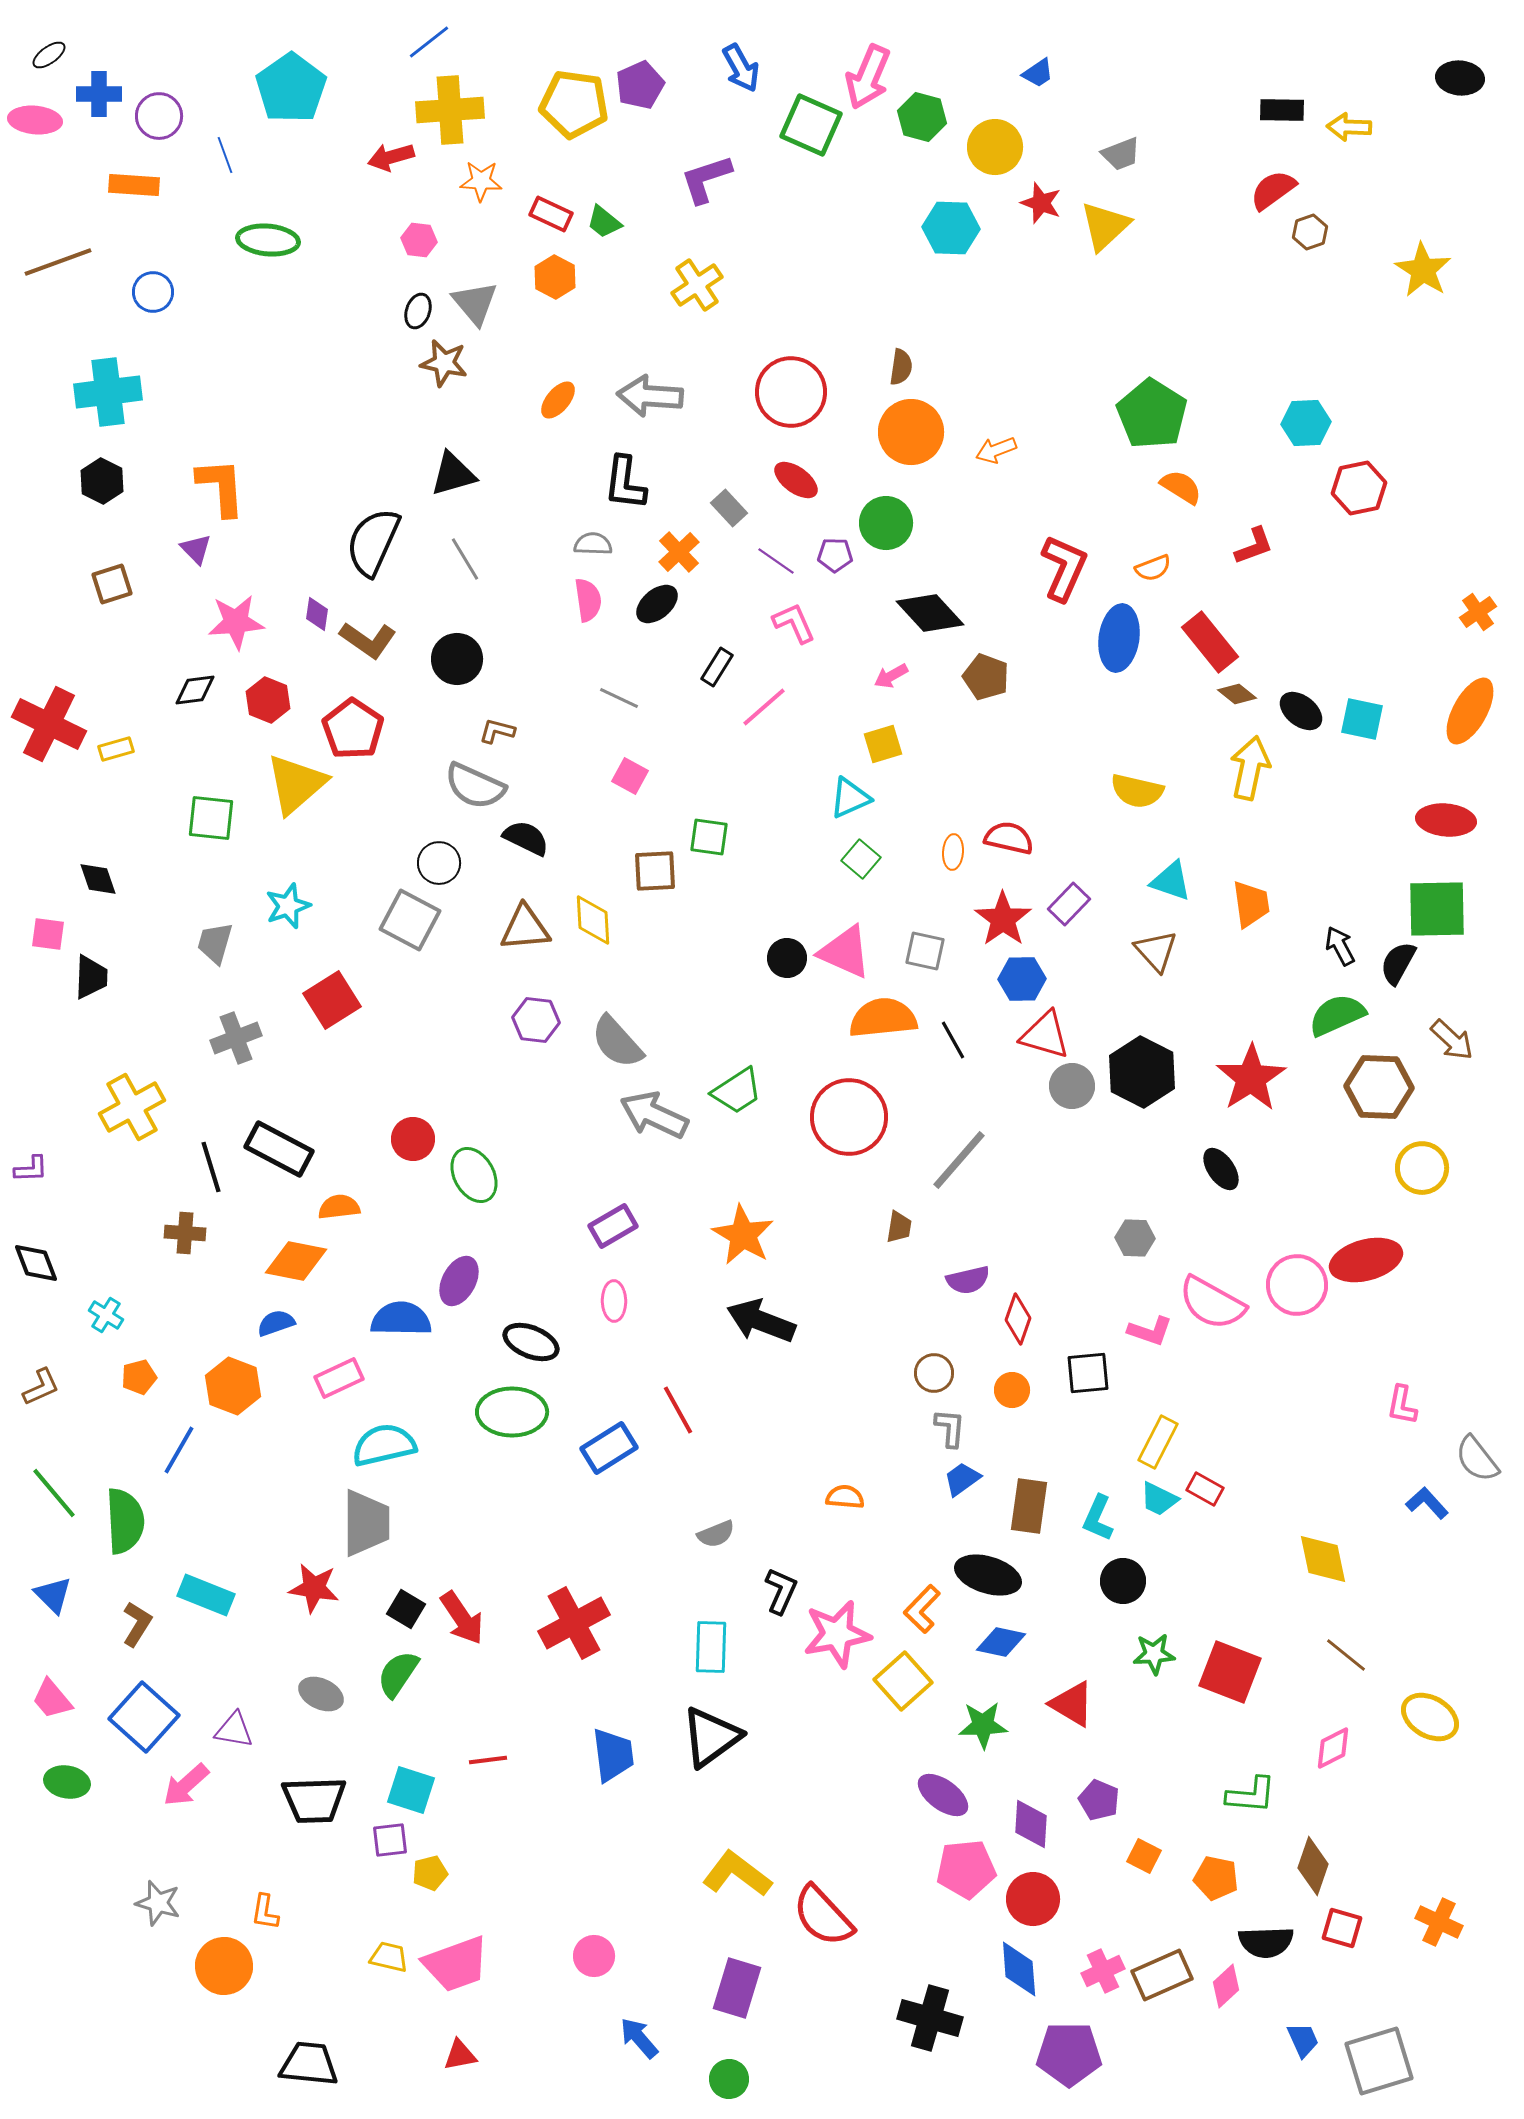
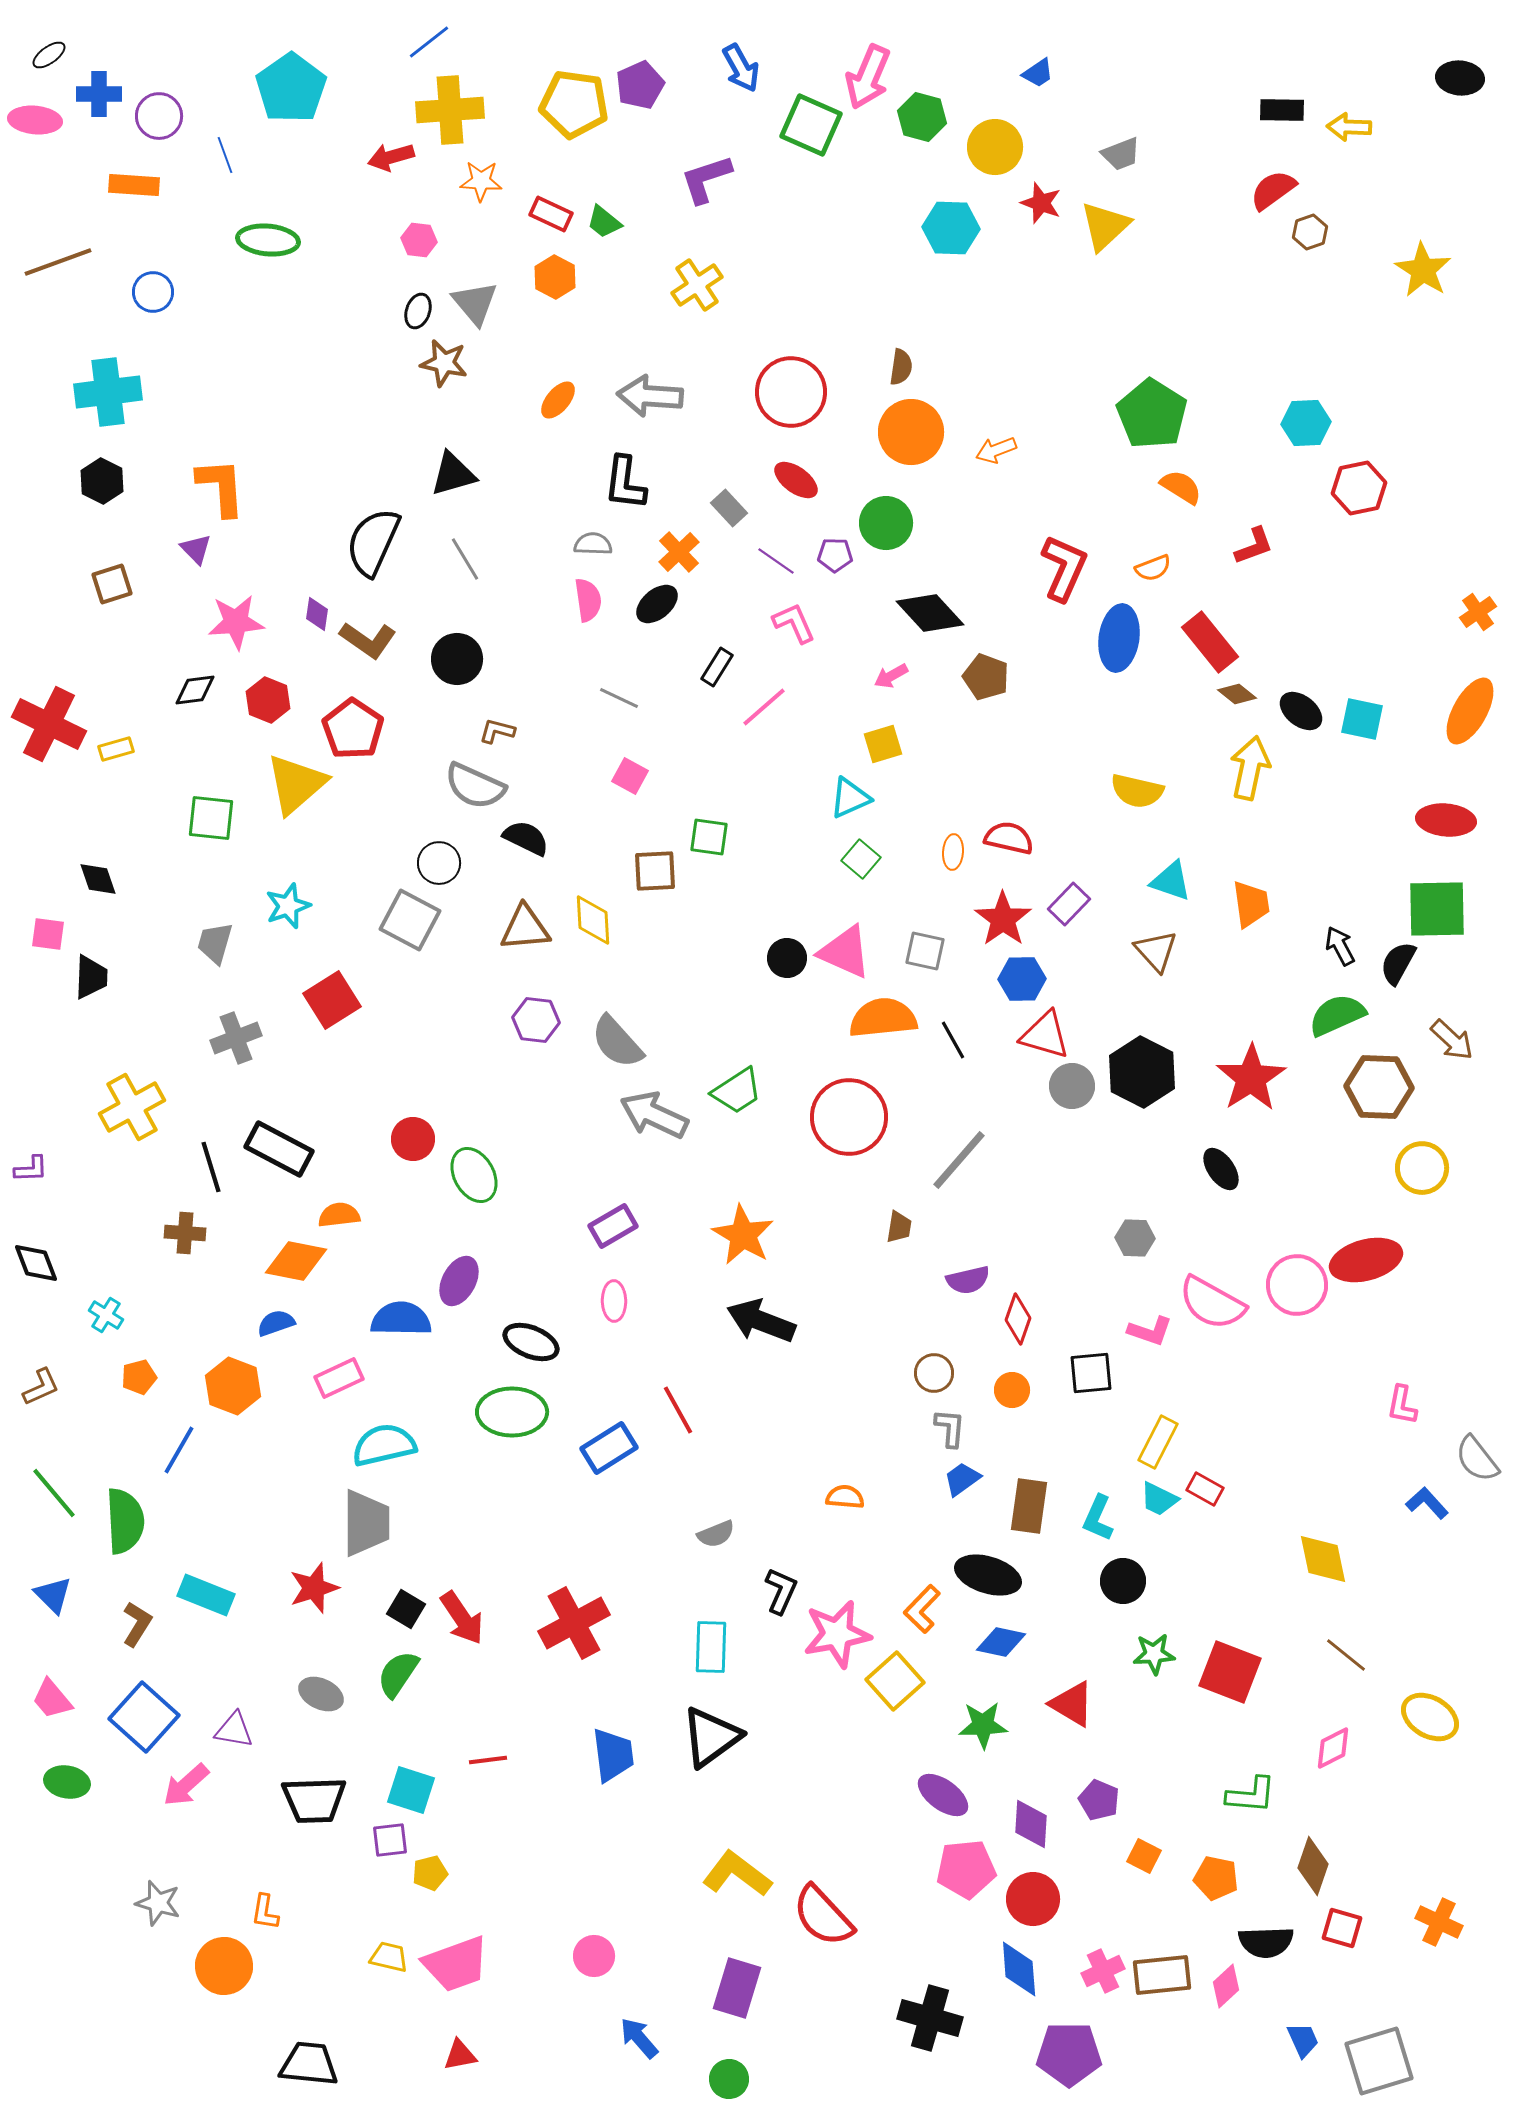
orange semicircle at (339, 1207): moved 8 px down
black square at (1088, 1373): moved 3 px right
red star at (314, 1588): rotated 27 degrees counterclockwise
yellow square at (903, 1681): moved 8 px left
brown rectangle at (1162, 1975): rotated 18 degrees clockwise
